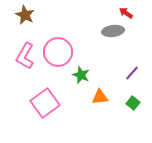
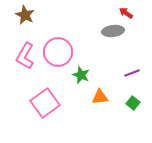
purple line: rotated 28 degrees clockwise
